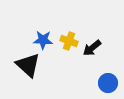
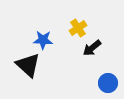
yellow cross: moved 9 px right, 13 px up; rotated 36 degrees clockwise
